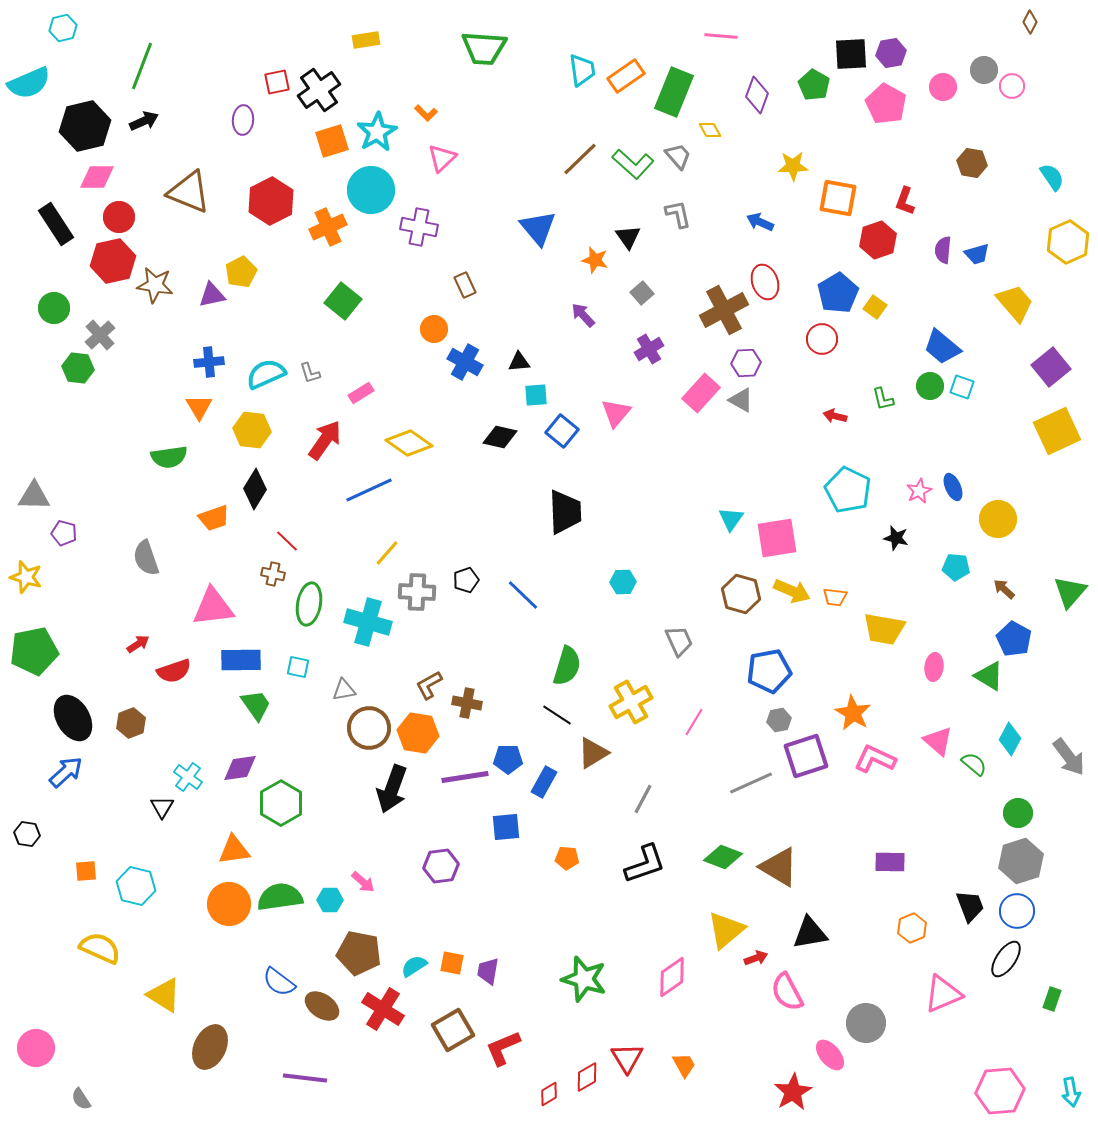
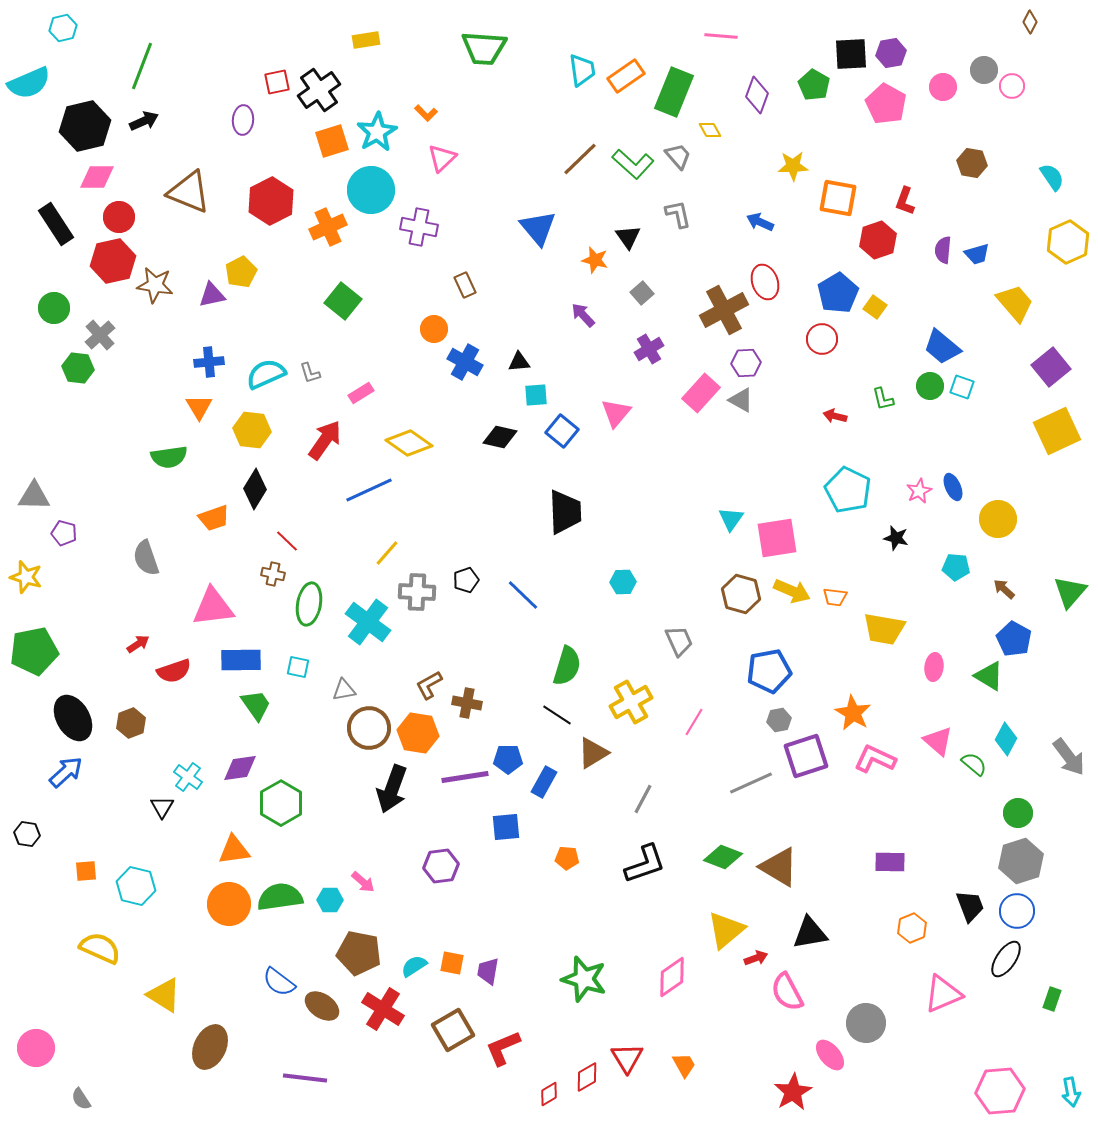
cyan cross at (368, 622): rotated 21 degrees clockwise
cyan diamond at (1010, 739): moved 4 px left
